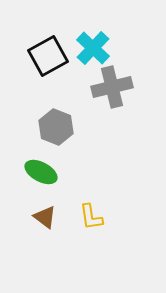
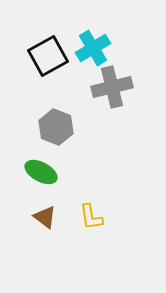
cyan cross: rotated 16 degrees clockwise
